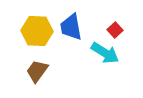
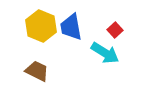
yellow hexagon: moved 4 px right, 5 px up; rotated 20 degrees clockwise
brown trapezoid: rotated 80 degrees clockwise
